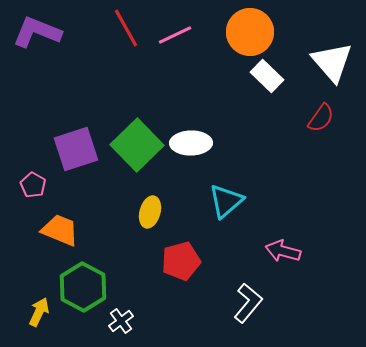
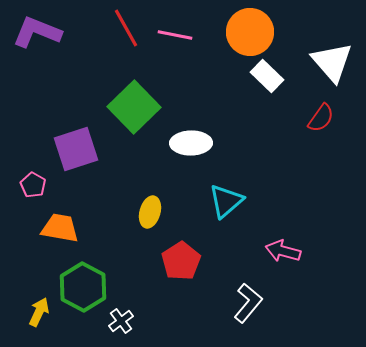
pink line: rotated 36 degrees clockwise
green square: moved 3 px left, 38 px up
orange trapezoid: moved 2 px up; rotated 12 degrees counterclockwise
red pentagon: rotated 18 degrees counterclockwise
